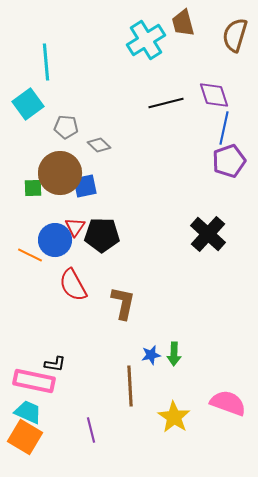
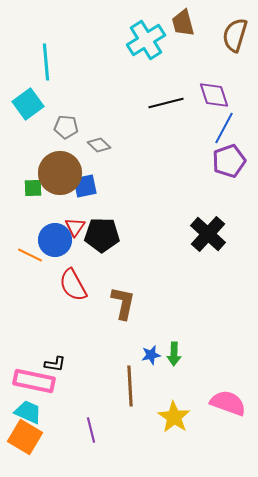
blue line: rotated 16 degrees clockwise
